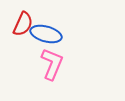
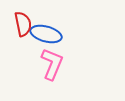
red semicircle: rotated 35 degrees counterclockwise
